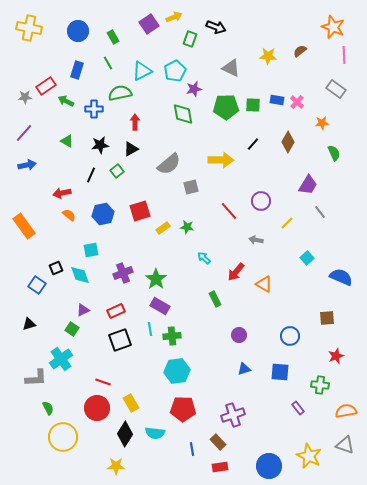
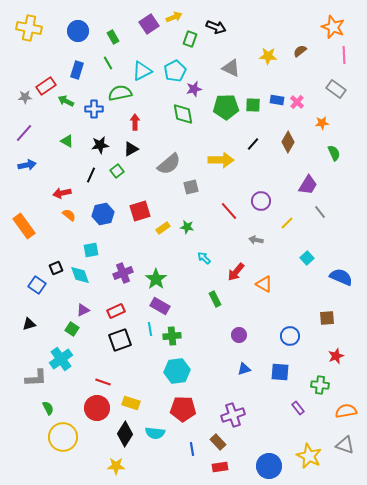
yellow rectangle at (131, 403): rotated 42 degrees counterclockwise
